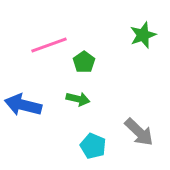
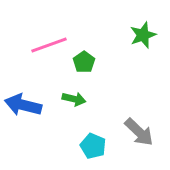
green arrow: moved 4 px left
